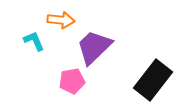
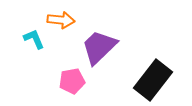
cyan L-shape: moved 2 px up
purple trapezoid: moved 5 px right
